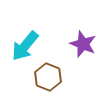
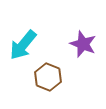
cyan arrow: moved 2 px left, 1 px up
